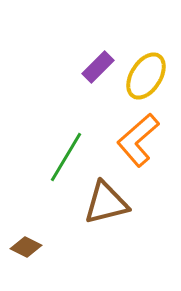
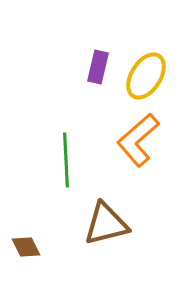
purple rectangle: rotated 32 degrees counterclockwise
green line: moved 3 px down; rotated 34 degrees counterclockwise
brown triangle: moved 21 px down
brown diamond: rotated 36 degrees clockwise
